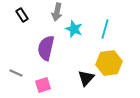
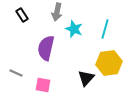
pink square: rotated 28 degrees clockwise
